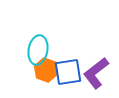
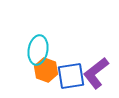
blue square: moved 3 px right, 4 px down
